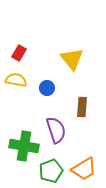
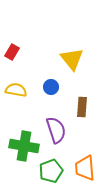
red rectangle: moved 7 px left, 1 px up
yellow semicircle: moved 10 px down
blue circle: moved 4 px right, 1 px up
orange trapezoid: moved 1 px right, 1 px up; rotated 116 degrees clockwise
